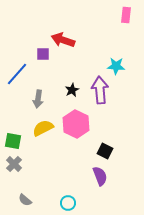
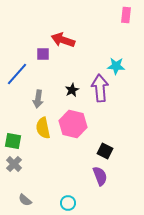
purple arrow: moved 2 px up
pink hexagon: moved 3 px left; rotated 12 degrees counterclockwise
yellow semicircle: rotated 75 degrees counterclockwise
